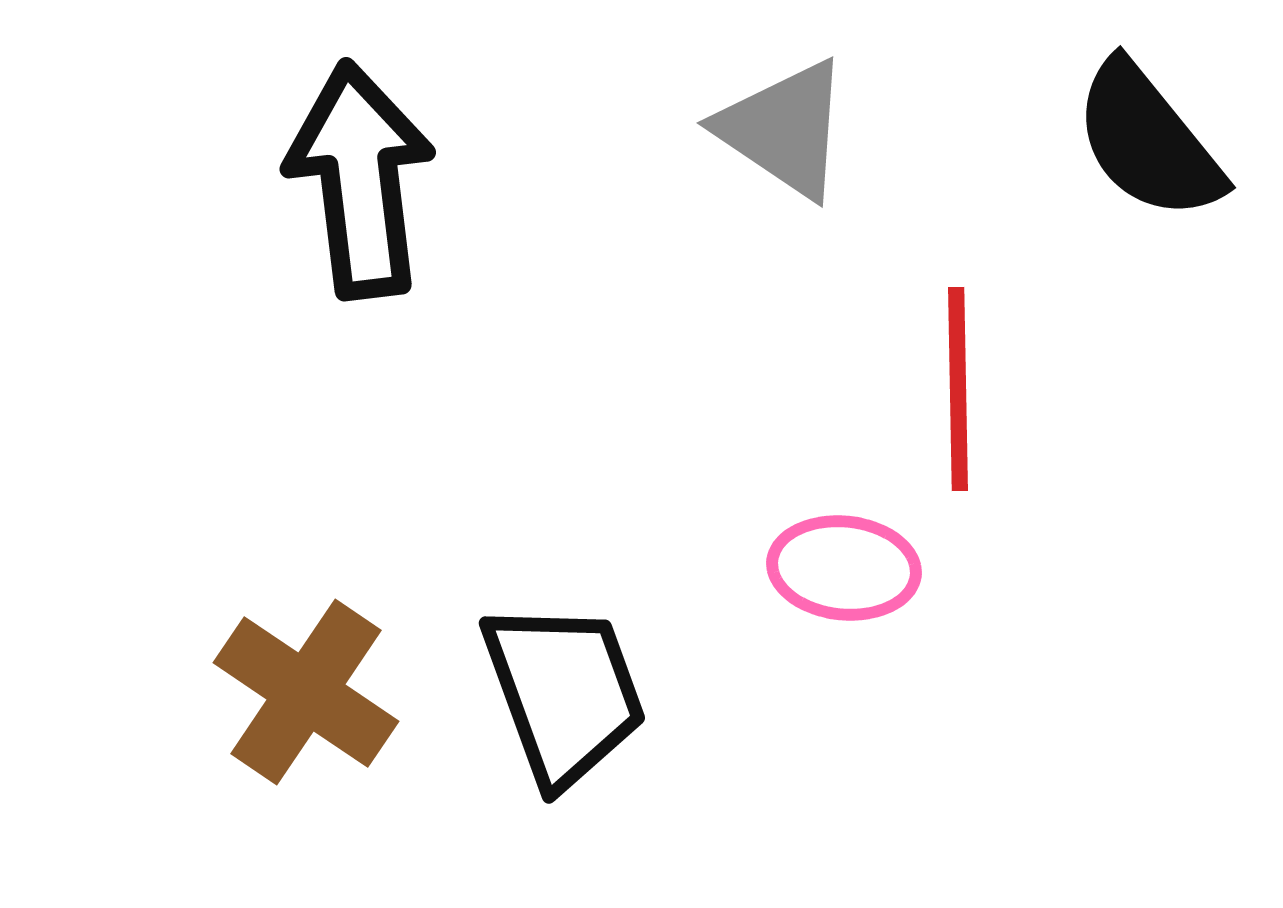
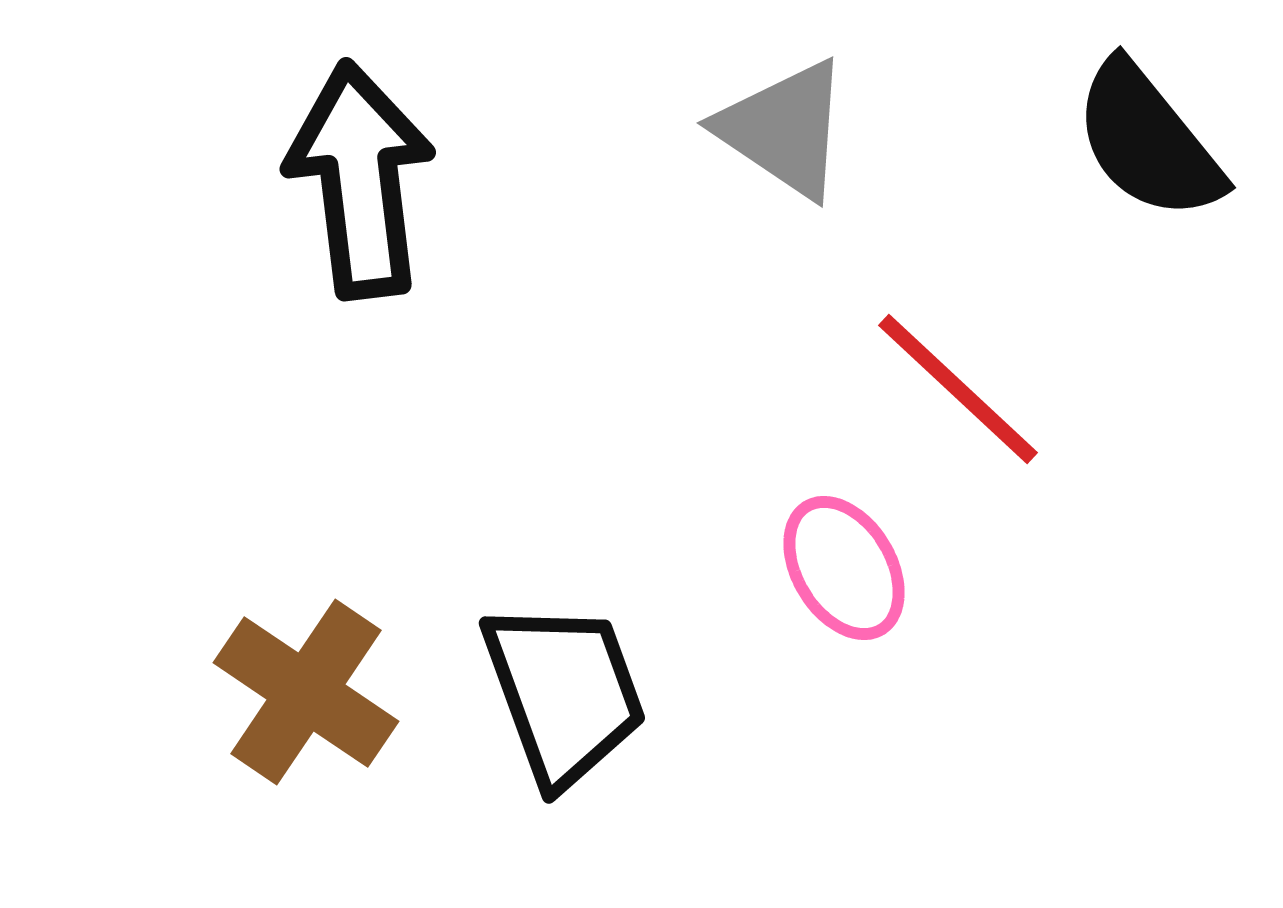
red line: rotated 46 degrees counterclockwise
pink ellipse: rotated 53 degrees clockwise
